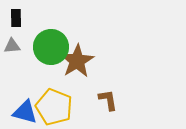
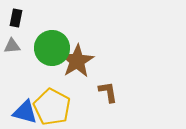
black rectangle: rotated 12 degrees clockwise
green circle: moved 1 px right, 1 px down
brown L-shape: moved 8 px up
yellow pentagon: moved 2 px left; rotated 6 degrees clockwise
